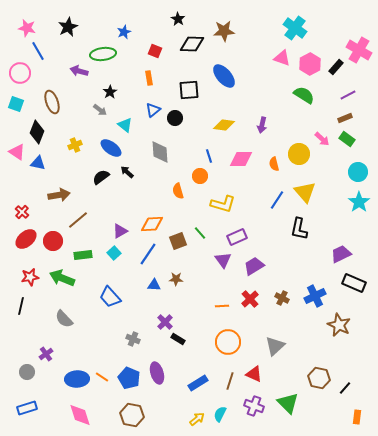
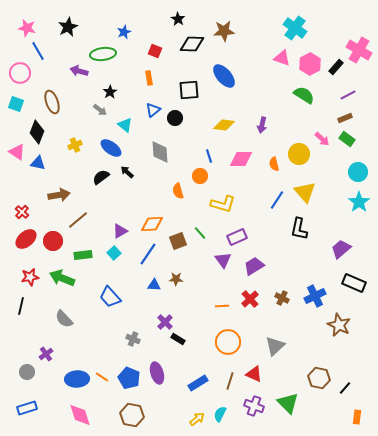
purple trapezoid at (341, 254): moved 5 px up; rotated 15 degrees counterclockwise
